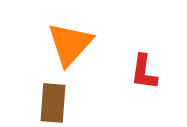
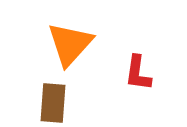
red L-shape: moved 6 px left, 1 px down
